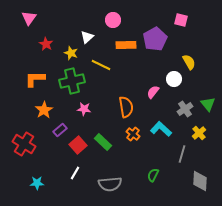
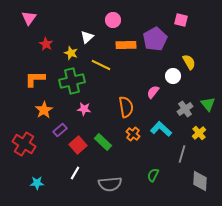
white circle: moved 1 px left, 3 px up
